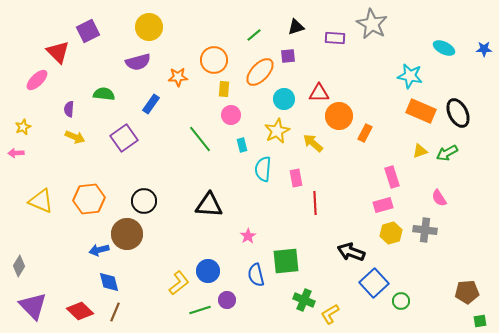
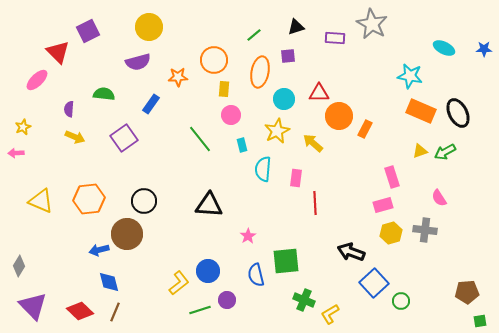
orange ellipse at (260, 72): rotated 32 degrees counterclockwise
orange rectangle at (365, 133): moved 4 px up
green arrow at (447, 153): moved 2 px left, 1 px up
pink rectangle at (296, 178): rotated 18 degrees clockwise
